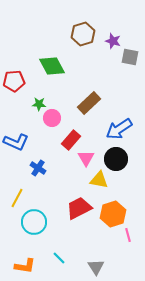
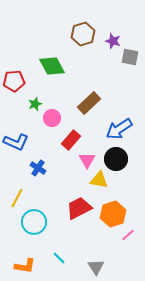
green star: moved 4 px left; rotated 24 degrees counterclockwise
pink triangle: moved 1 px right, 2 px down
pink line: rotated 64 degrees clockwise
